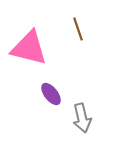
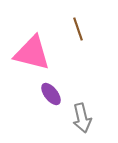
pink triangle: moved 3 px right, 5 px down
